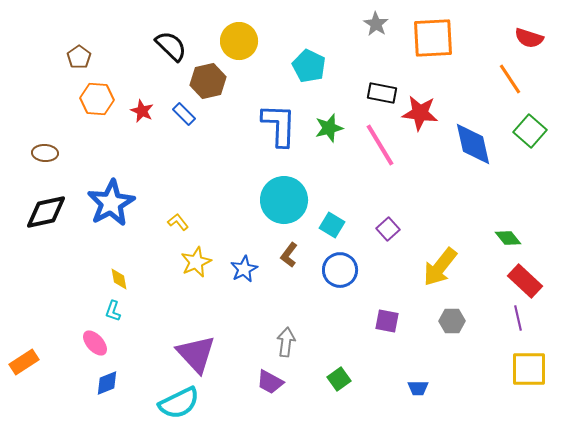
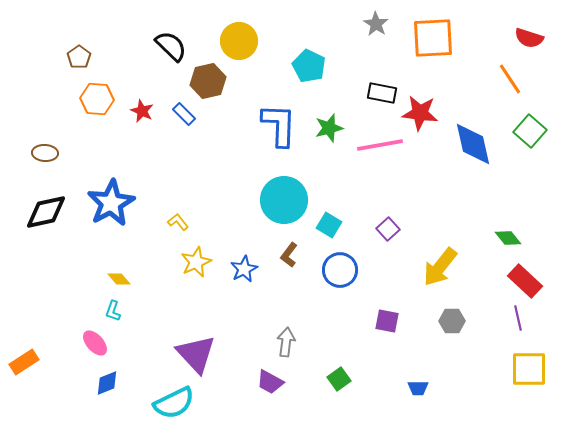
pink line at (380, 145): rotated 69 degrees counterclockwise
cyan square at (332, 225): moved 3 px left
yellow diamond at (119, 279): rotated 30 degrees counterclockwise
cyan semicircle at (179, 403): moved 5 px left
